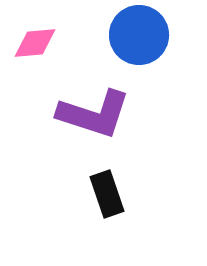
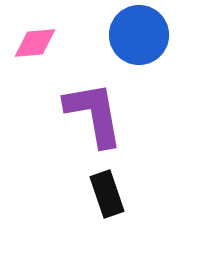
purple L-shape: rotated 118 degrees counterclockwise
